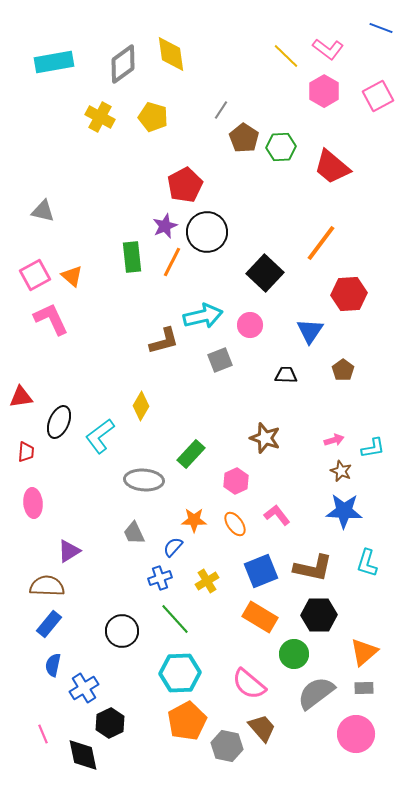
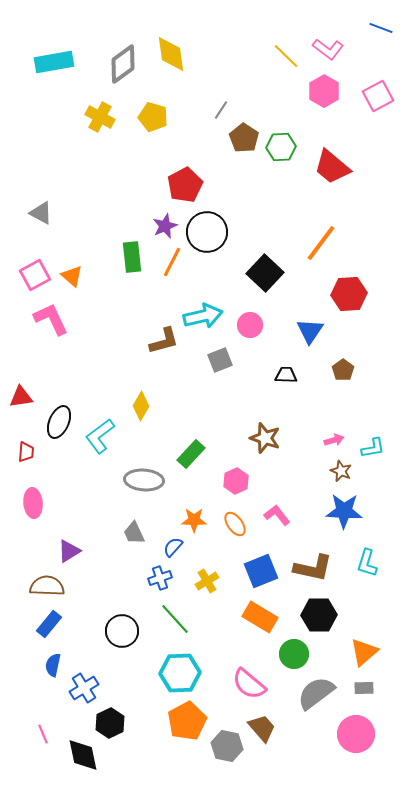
gray triangle at (43, 211): moved 2 px left, 2 px down; rotated 15 degrees clockwise
